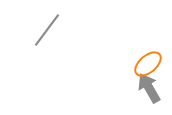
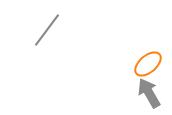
gray arrow: moved 5 px down
